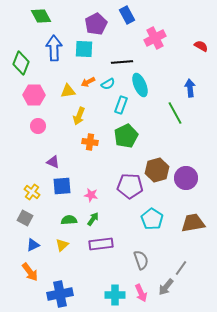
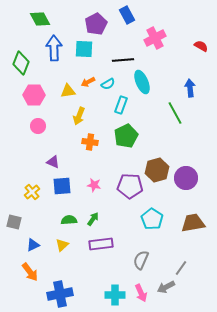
green diamond at (41, 16): moved 1 px left, 3 px down
black line at (122, 62): moved 1 px right, 2 px up
cyan ellipse at (140, 85): moved 2 px right, 3 px up
yellow cross at (32, 192): rotated 14 degrees clockwise
pink star at (91, 195): moved 3 px right, 10 px up
gray square at (25, 218): moved 11 px left, 4 px down; rotated 14 degrees counterclockwise
gray semicircle at (141, 260): rotated 138 degrees counterclockwise
gray arrow at (166, 287): rotated 24 degrees clockwise
